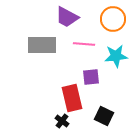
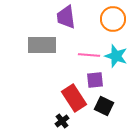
purple trapezoid: moved 1 px left; rotated 55 degrees clockwise
pink line: moved 5 px right, 11 px down
cyan star: rotated 25 degrees clockwise
purple square: moved 4 px right, 3 px down
red rectangle: moved 2 px right; rotated 20 degrees counterclockwise
black square: moved 10 px up
black cross: rotated 16 degrees clockwise
